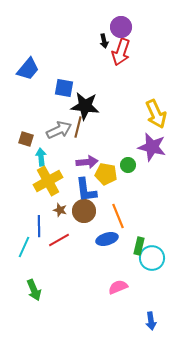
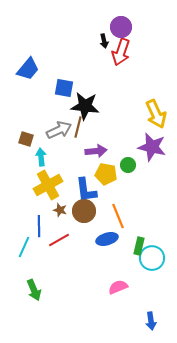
purple arrow: moved 9 px right, 11 px up
yellow cross: moved 4 px down
